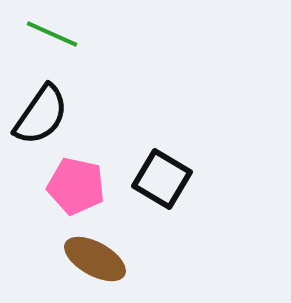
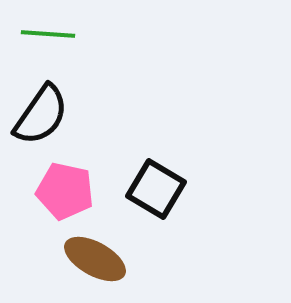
green line: moved 4 px left; rotated 20 degrees counterclockwise
black square: moved 6 px left, 10 px down
pink pentagon: moved 11 px left, 5 px down
